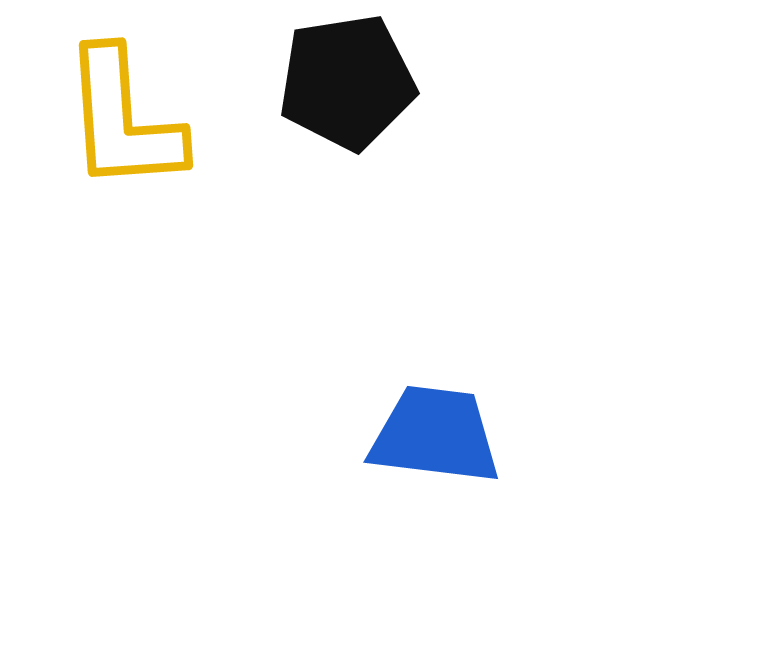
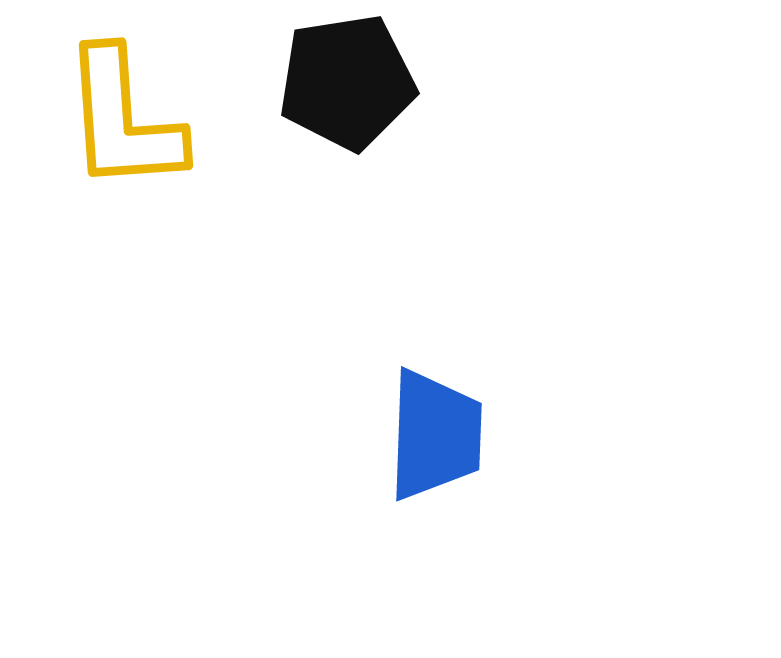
blue trapezoid: rotated 85 degrees clockwise
